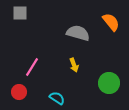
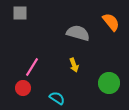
red circle: moved 4 px right, 4 px up
